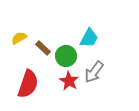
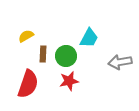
yellow semicircle: moved 7 px right, 2 px up
brown rectangle: moved 6 px down; rotated 49 degrees clockwise
gray arrow: moved 26 px right, 10 px up; rotated 45 degrees clockwise
red star: rotated 30 degrees clockwise
